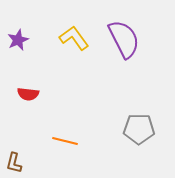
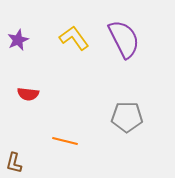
gray pentagon: moved 12 px left, 12 px up
